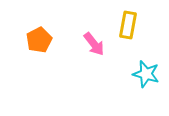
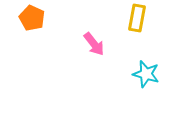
yellow rectangle: moved 9 px right, 7 px up
orange pentagon: moved 7 px left, 22 px up; rotated 20 degrees counterclockwise
